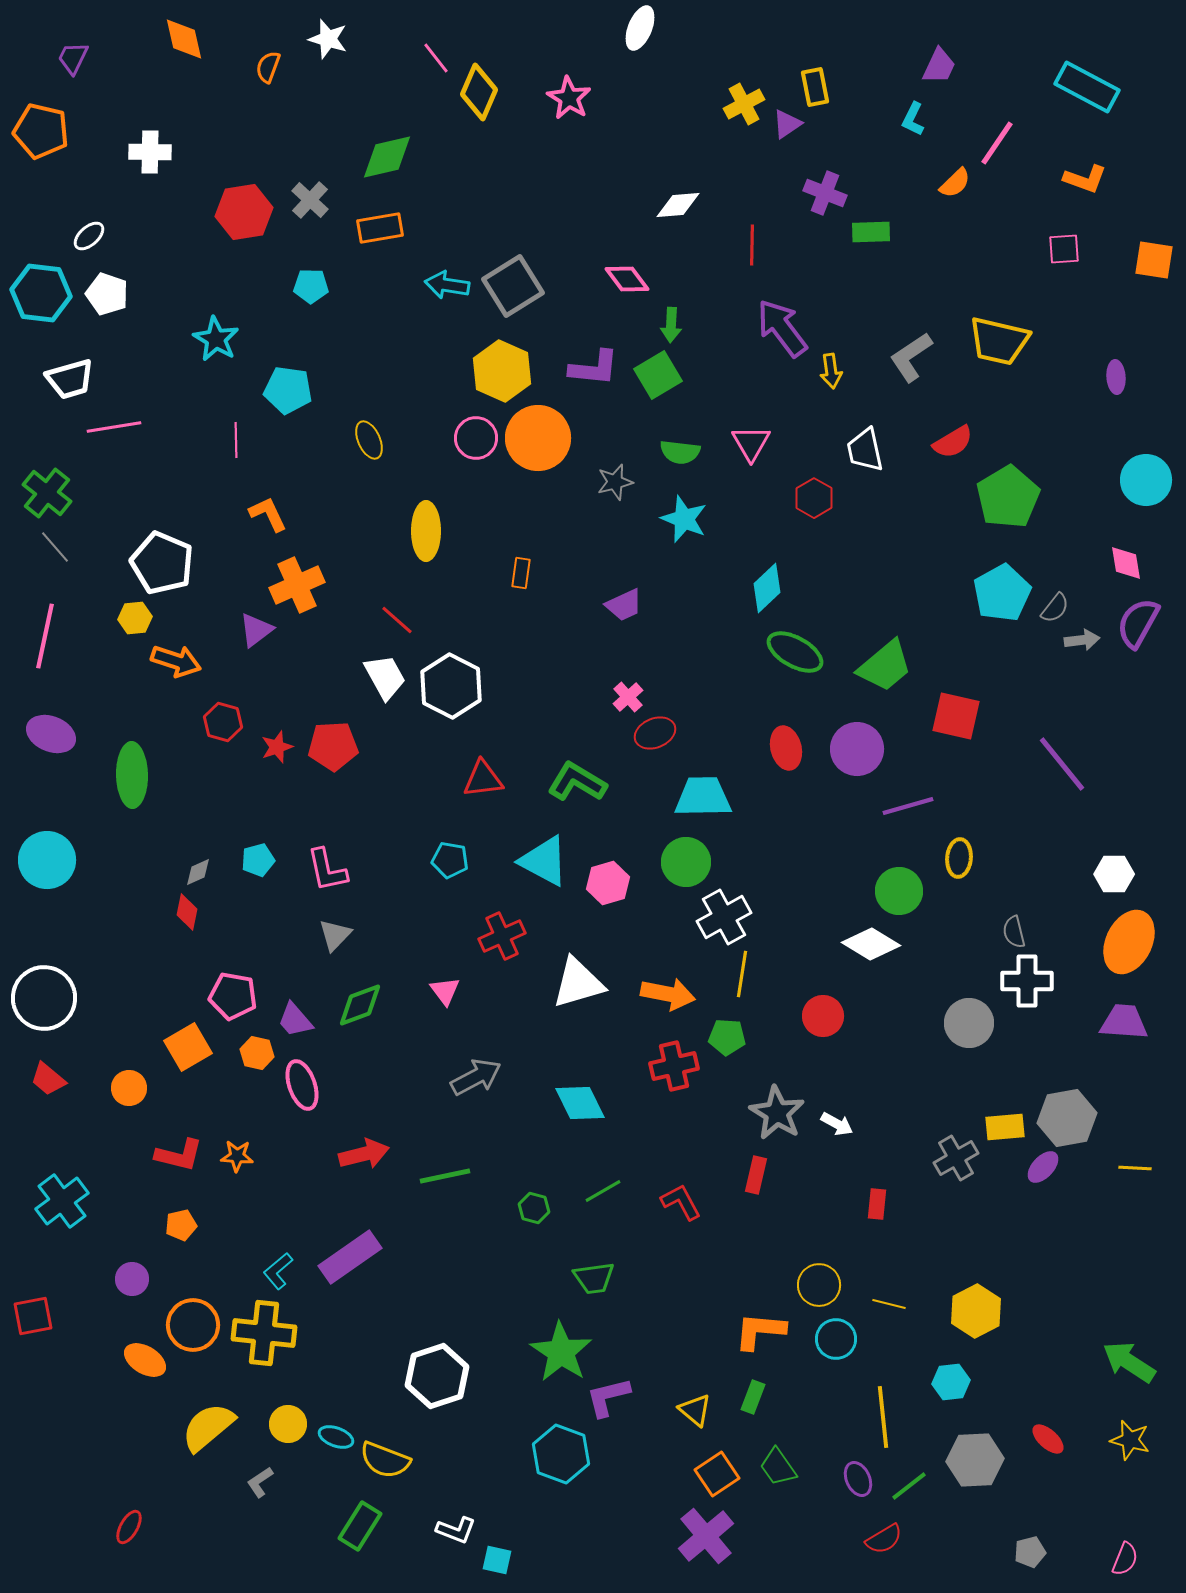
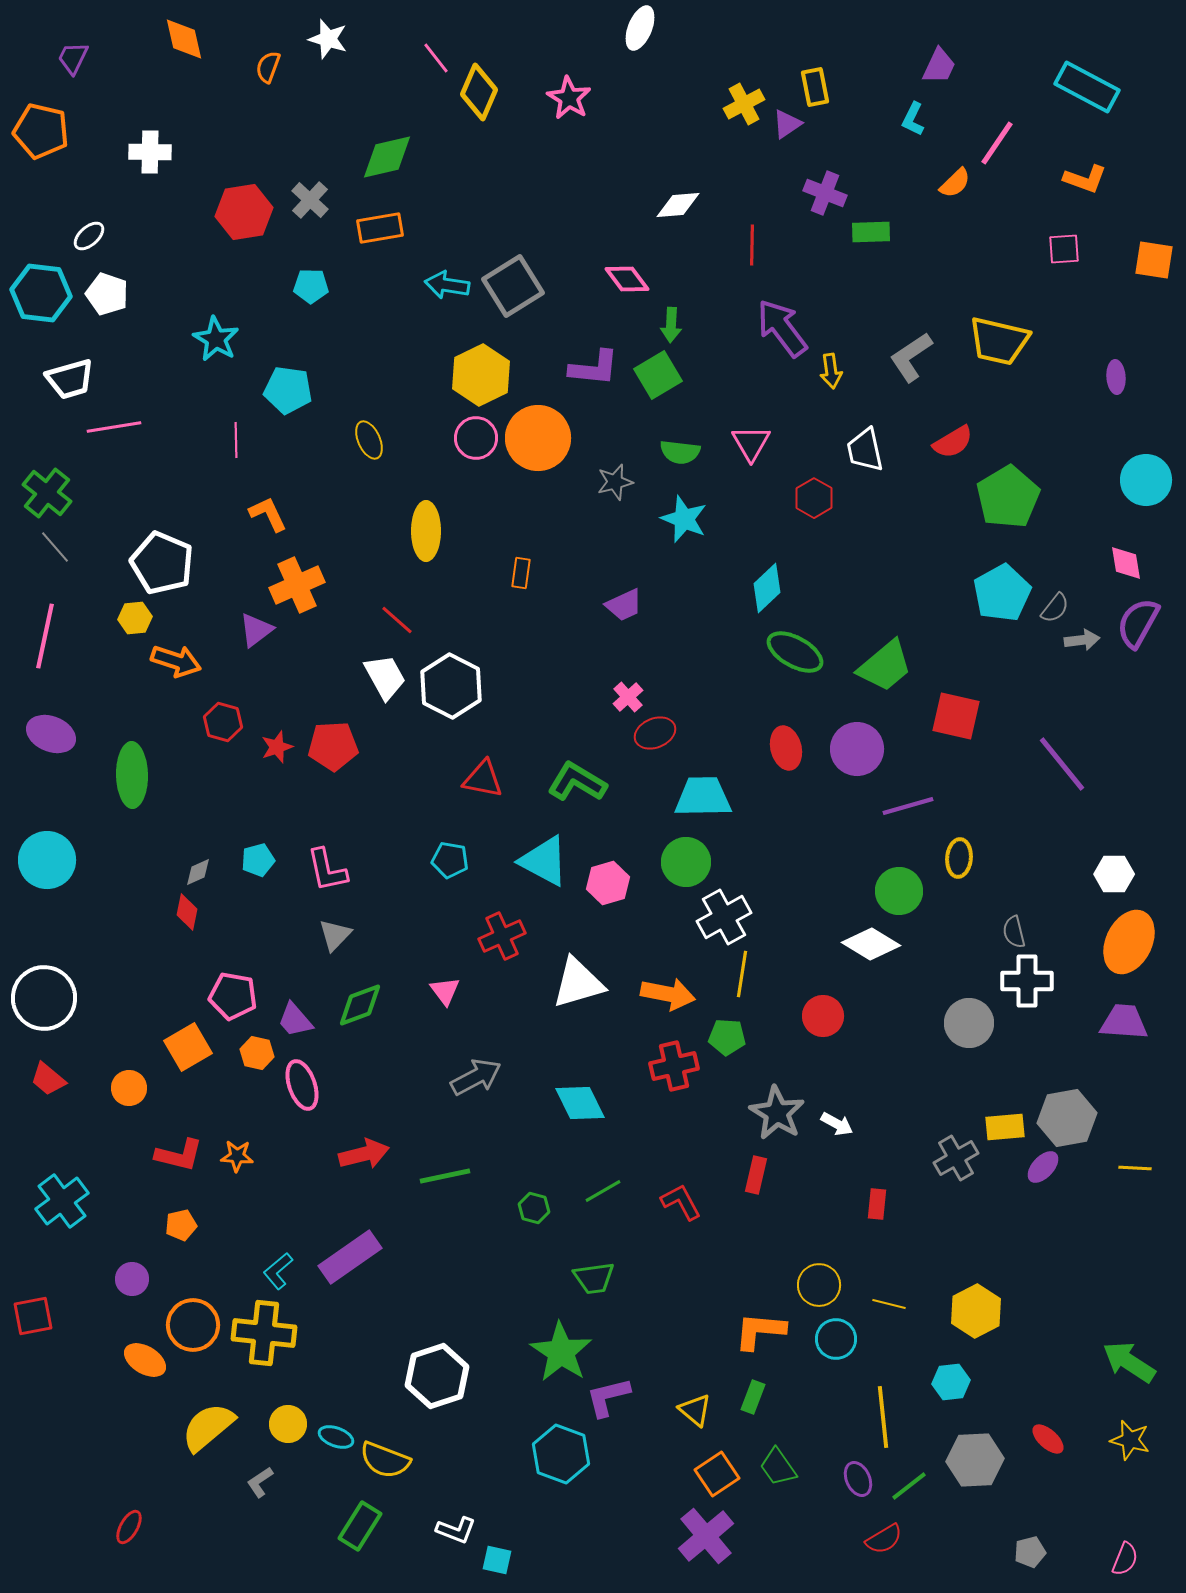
yellow hexagon at (502, 371): moved 21 px left, 4 px down; rotated 10 degrees clockwise
red triangle at (483, 779): rotated 18 degrees clockwise
